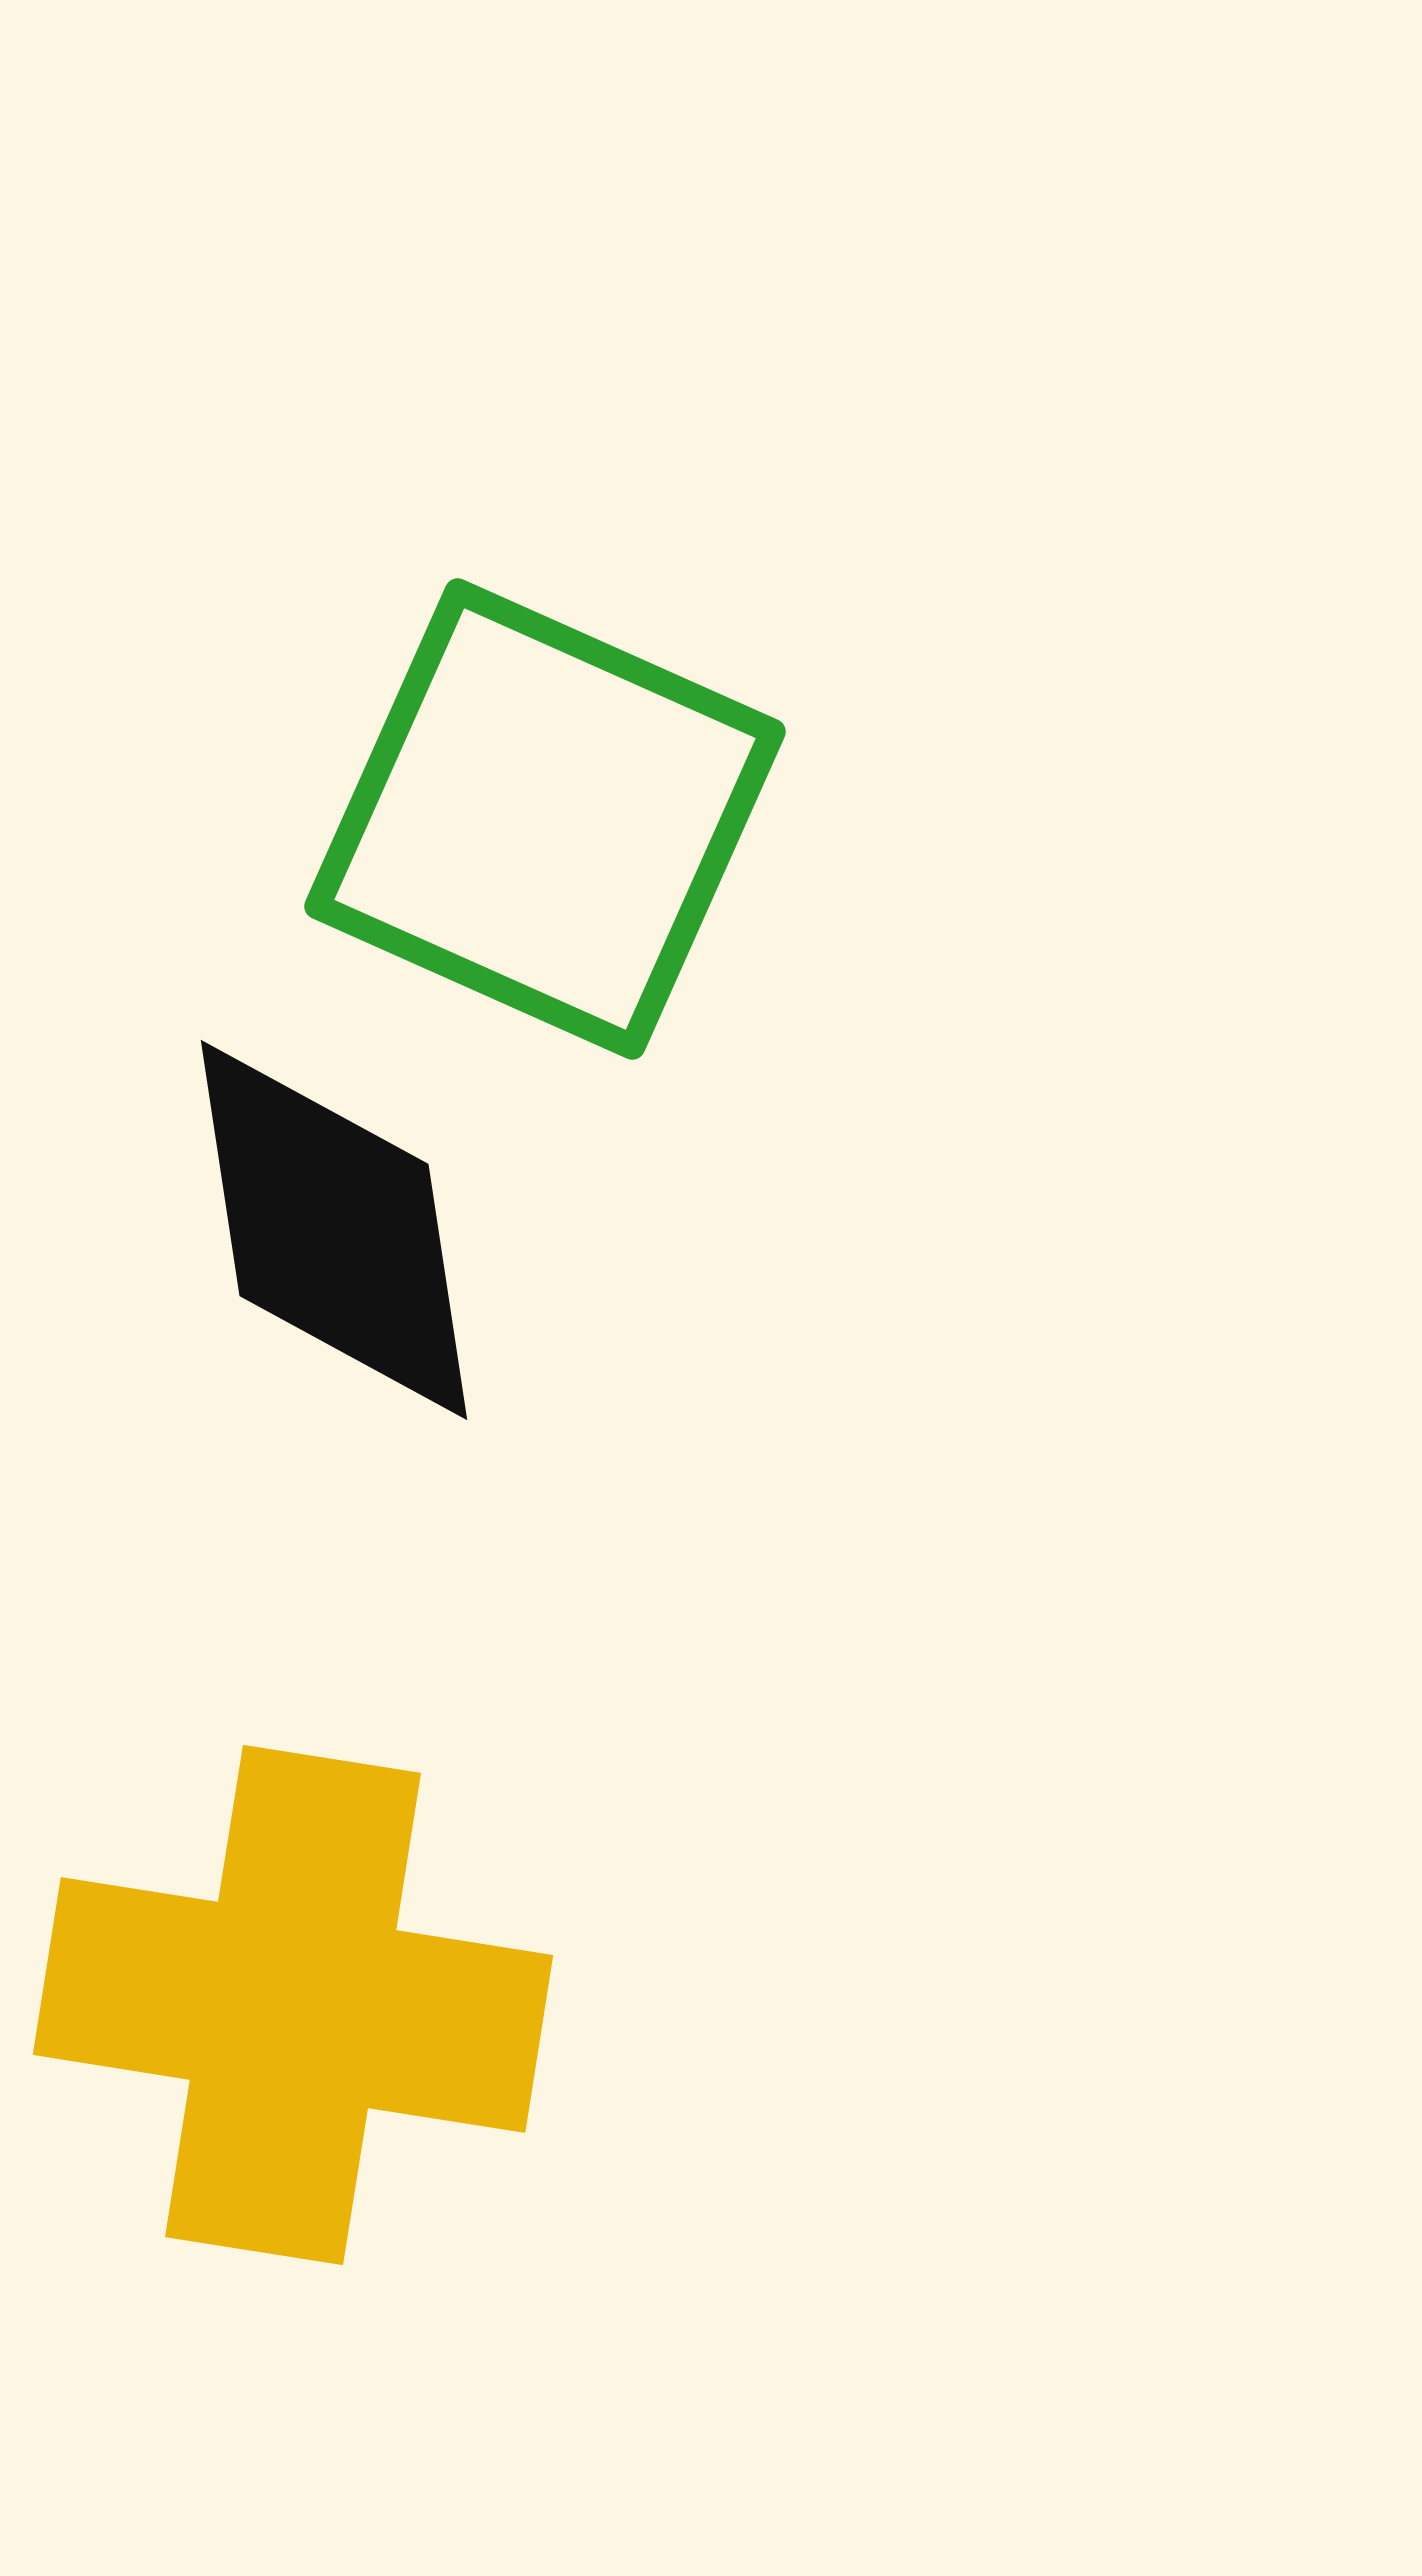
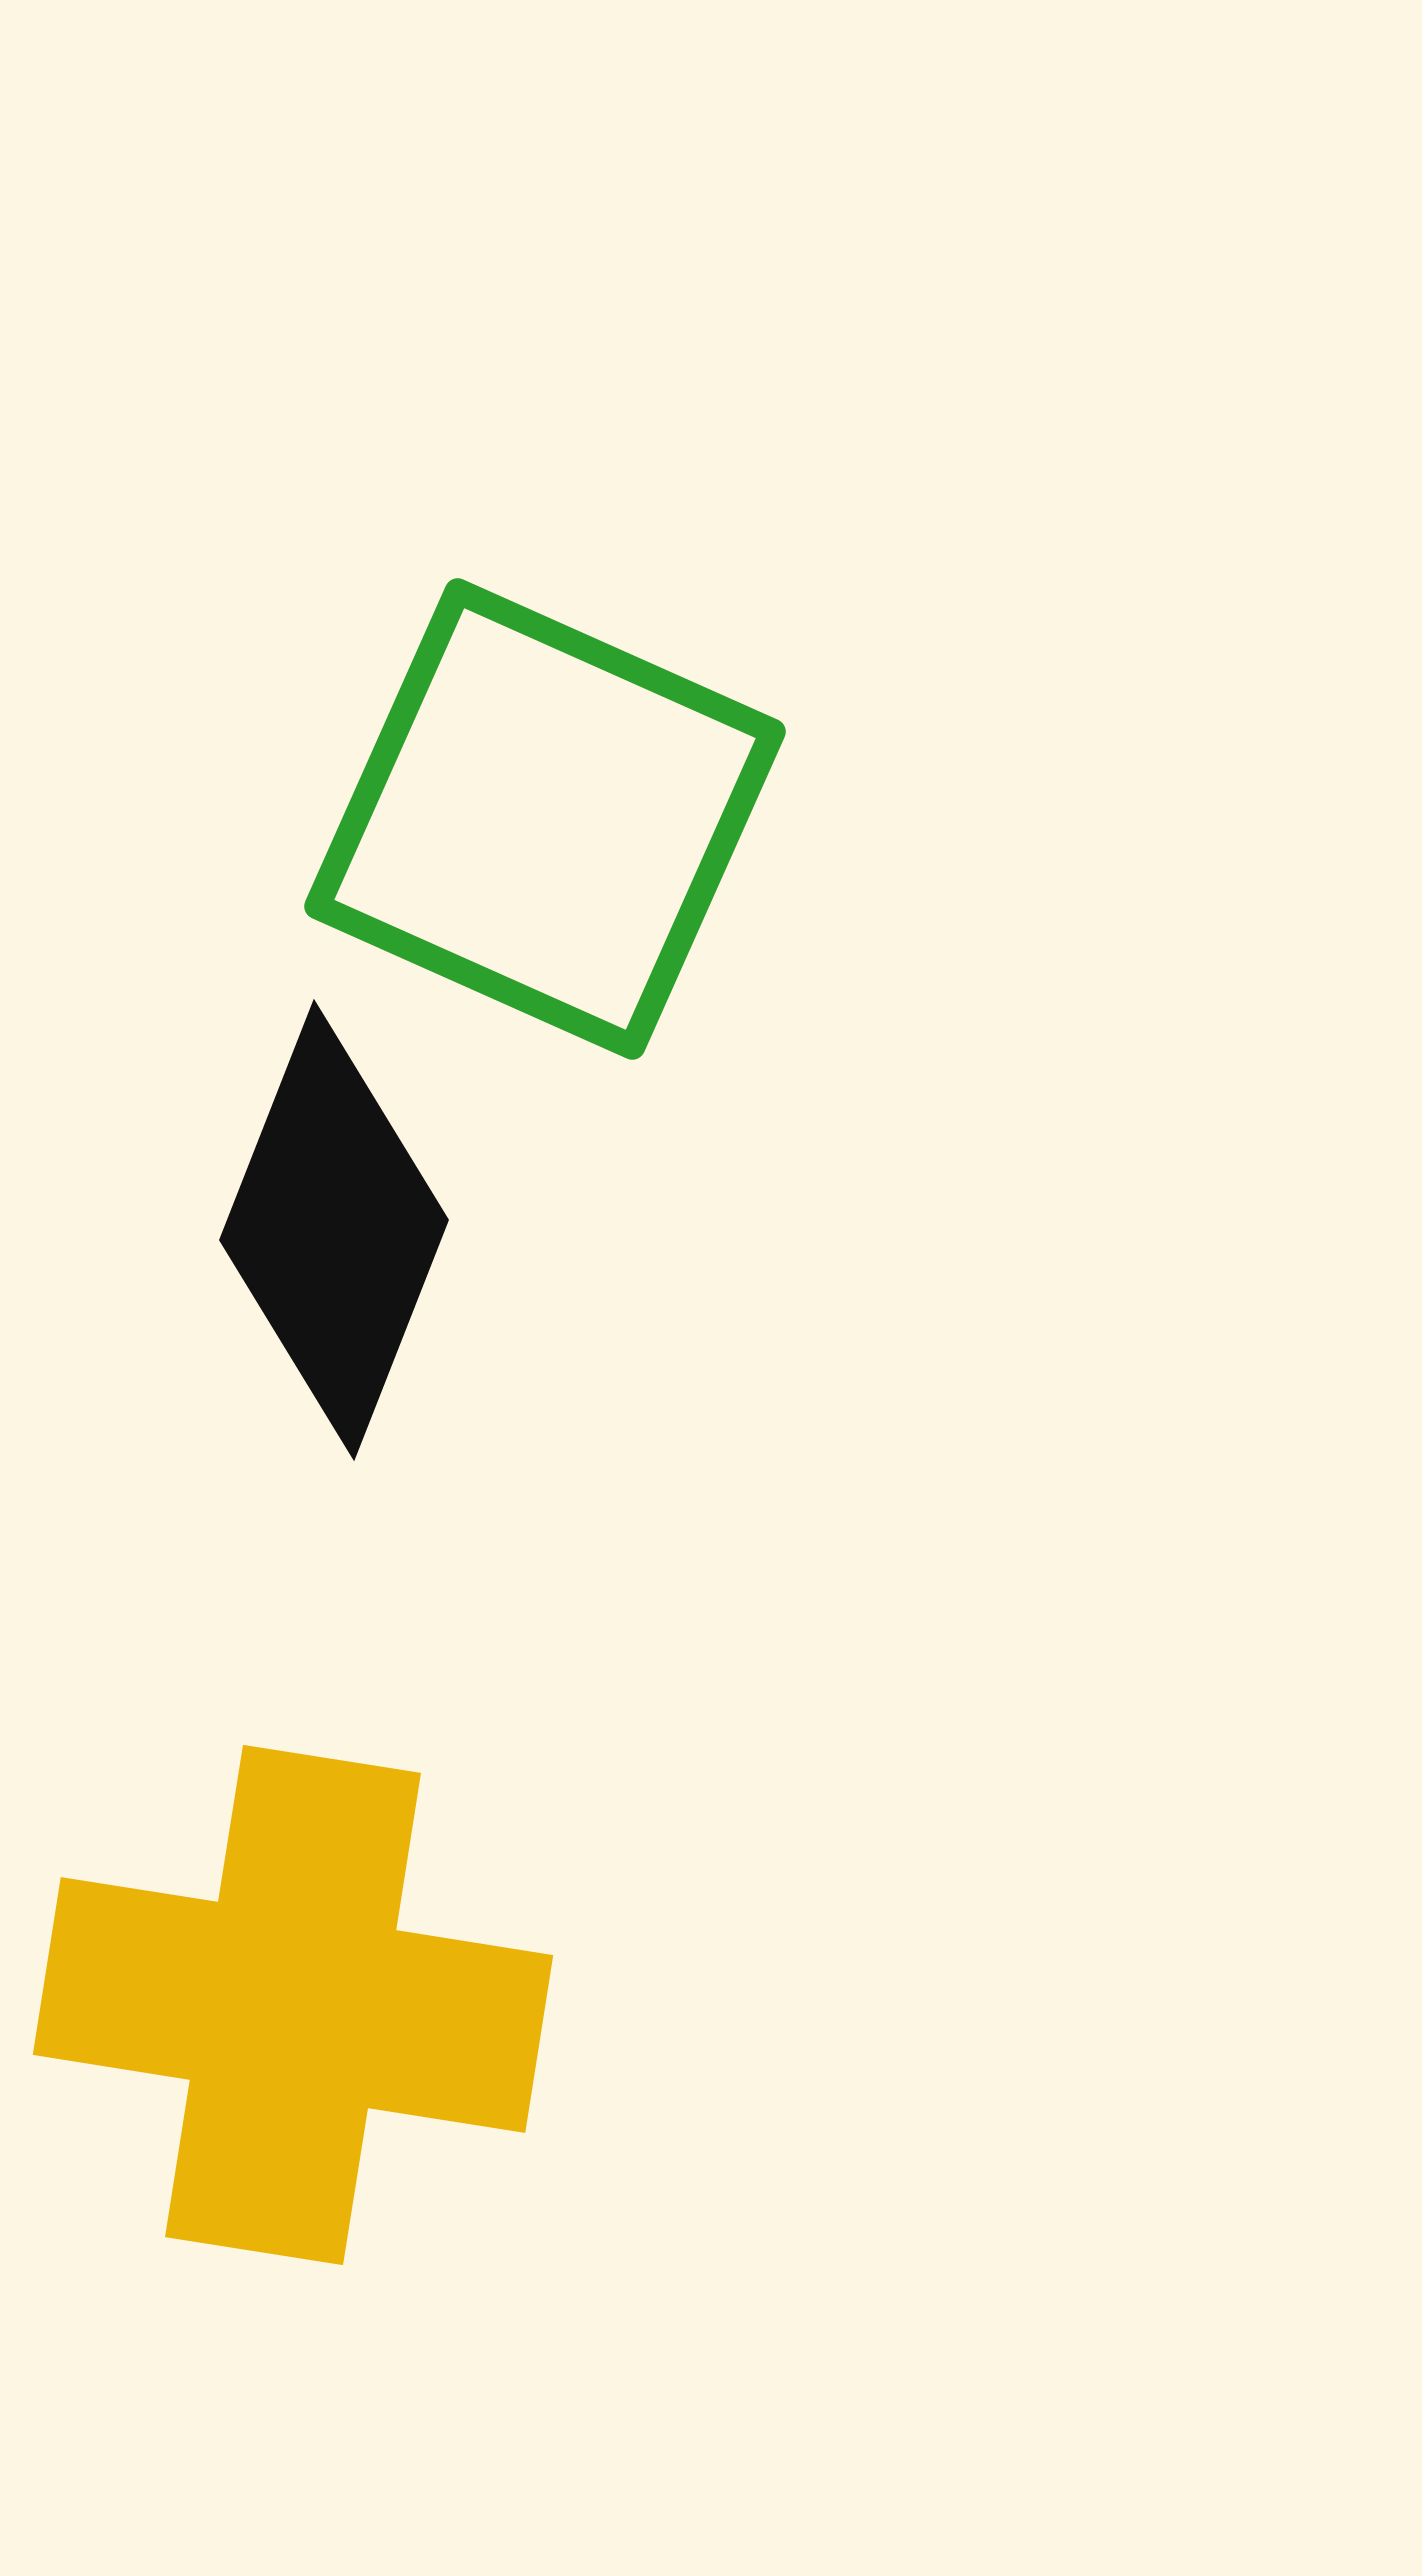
black diamond: rotated 30 degrees clockwise
